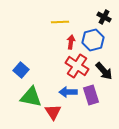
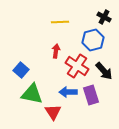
red arrow: moved 15 px left, 9 px down
green triangle: moved 1 px right, 3 px up
